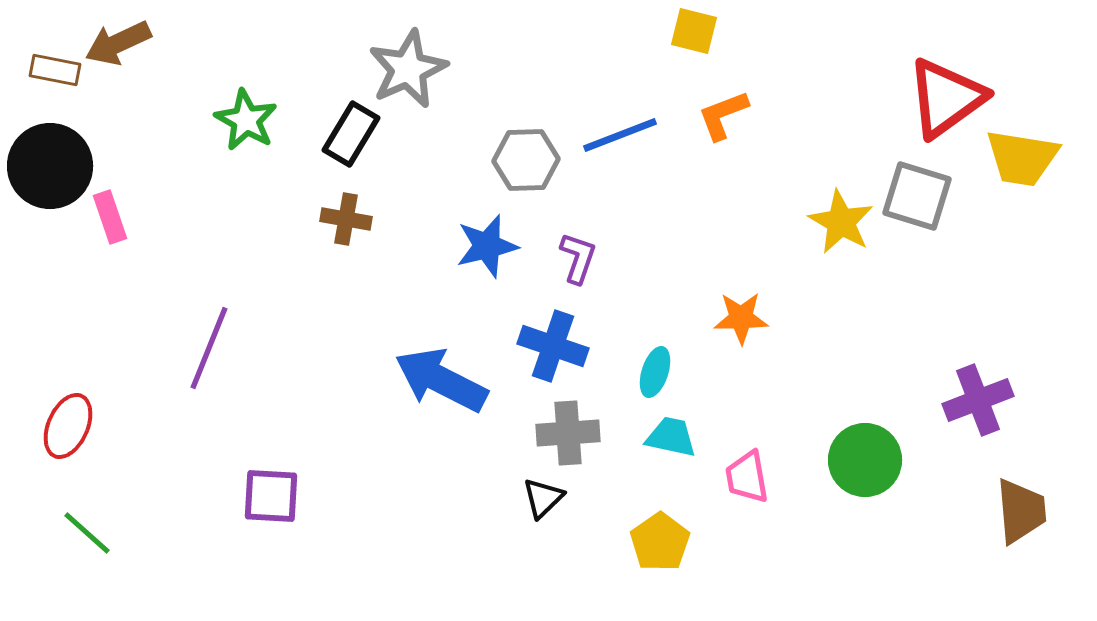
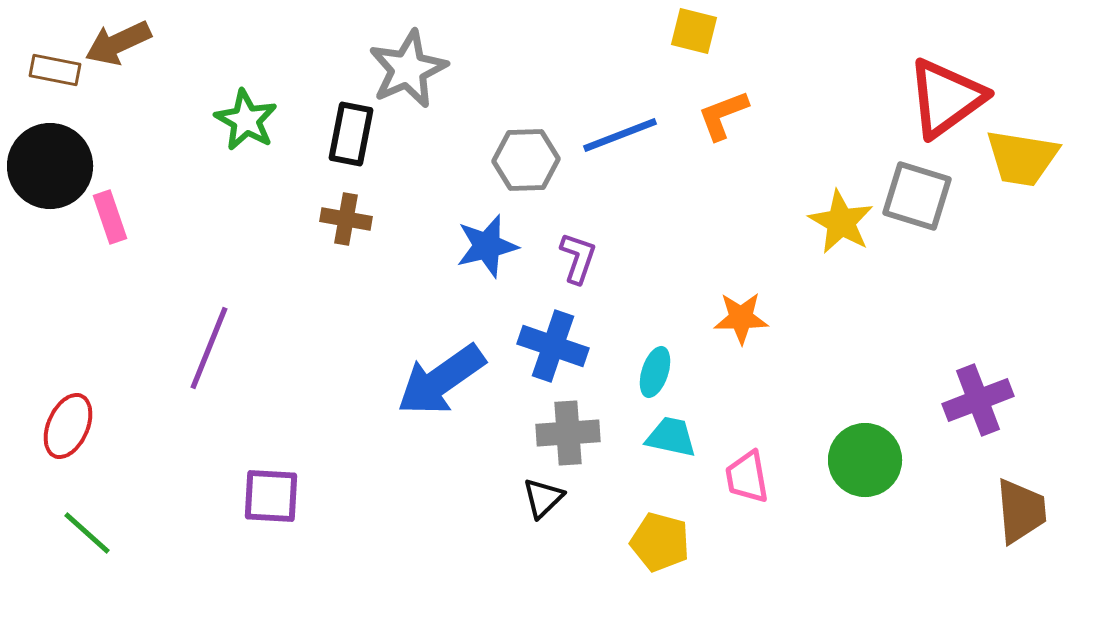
black rectangle: rotated 20 degrees counterclockwise
blue arrow: rotated 62 degrees counterclockwise
yellow pentagon: rotated 22 degrees counterclockwise
